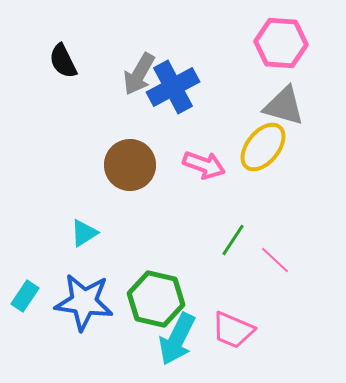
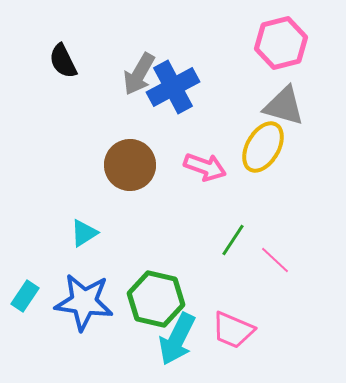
pink hexagon: rotated 18 degrees counterclockwise
yellow ellipse: rotated 9 degrees counterclockwise
pink arrow: moved 1 px right, 2 px down
